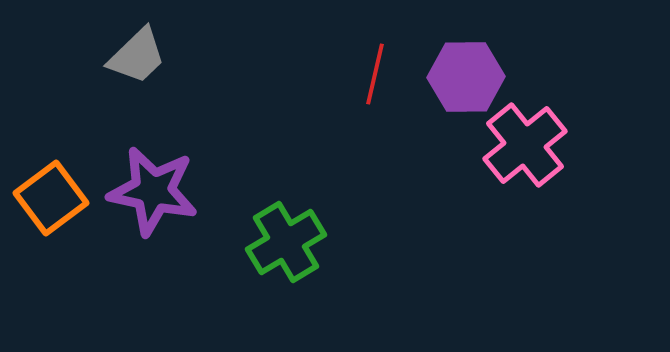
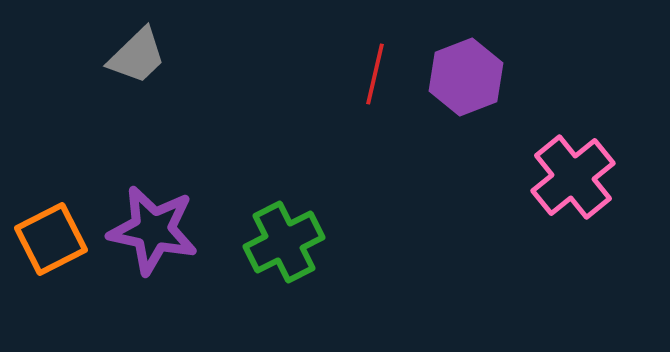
purple hexagon: rotated 20 degrees counterclockwise
pink cross: moved 48 px right, 32 px down
purple star: moved 39 px down
orange square: moved 41 px down; rotated 10 degrees clockwise
green cross: moved 2 px left; rotated 4 degrees clockwise
